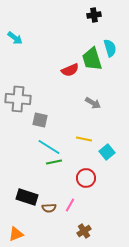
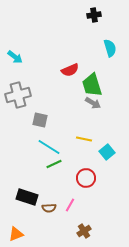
cyan arrow: moved 19 px down
green trapezoid: moved 26 px down
gray cross: moved 4 px up; rotated 20 degrees counterclockwise
green line: moved 2 px down; rotated 14 degrees counterclockwise
